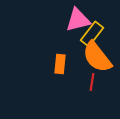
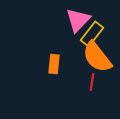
pink triangle: rotated 32 degrees counterclockwise
orange rectangle: moved 6 px left
